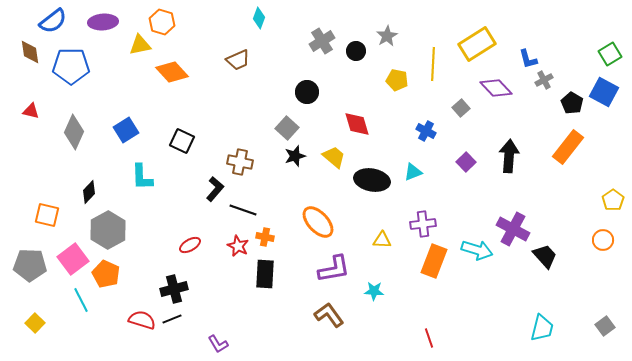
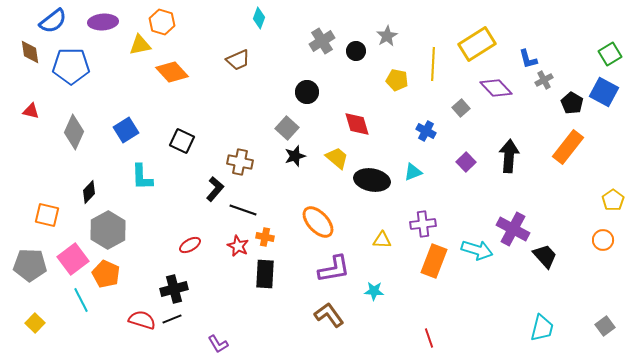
yellow trapezoid at (334, 157): moved 3 px right, 1 px down
